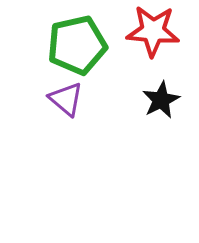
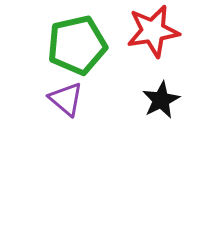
red star: rotated 14 degrees counterclockwise
